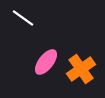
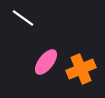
orange cross: rotated 12 degrees clockwise
